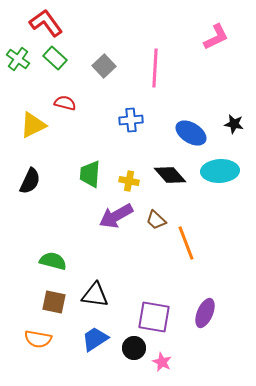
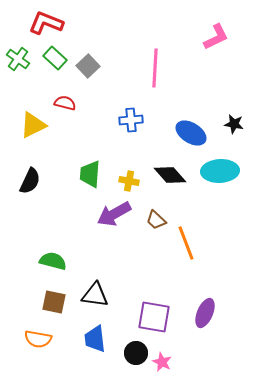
red L-shape: rotated 32 degrees counterclockwise
gray square: moved 16 px left
purple arrow: moved 2 px left, 2 px up
blue trapezoid: rotated 64 degrees counterclockwise
black circle: moved 2 px right, 5 px down
